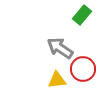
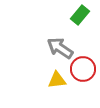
green rectangle: moved 2 px left
